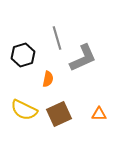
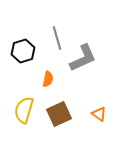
black hexagon: moved 4 px up
yellow semicircle: rotated 80 degrees clockwise
orange triangle: rotated 35 degrees clockwise
